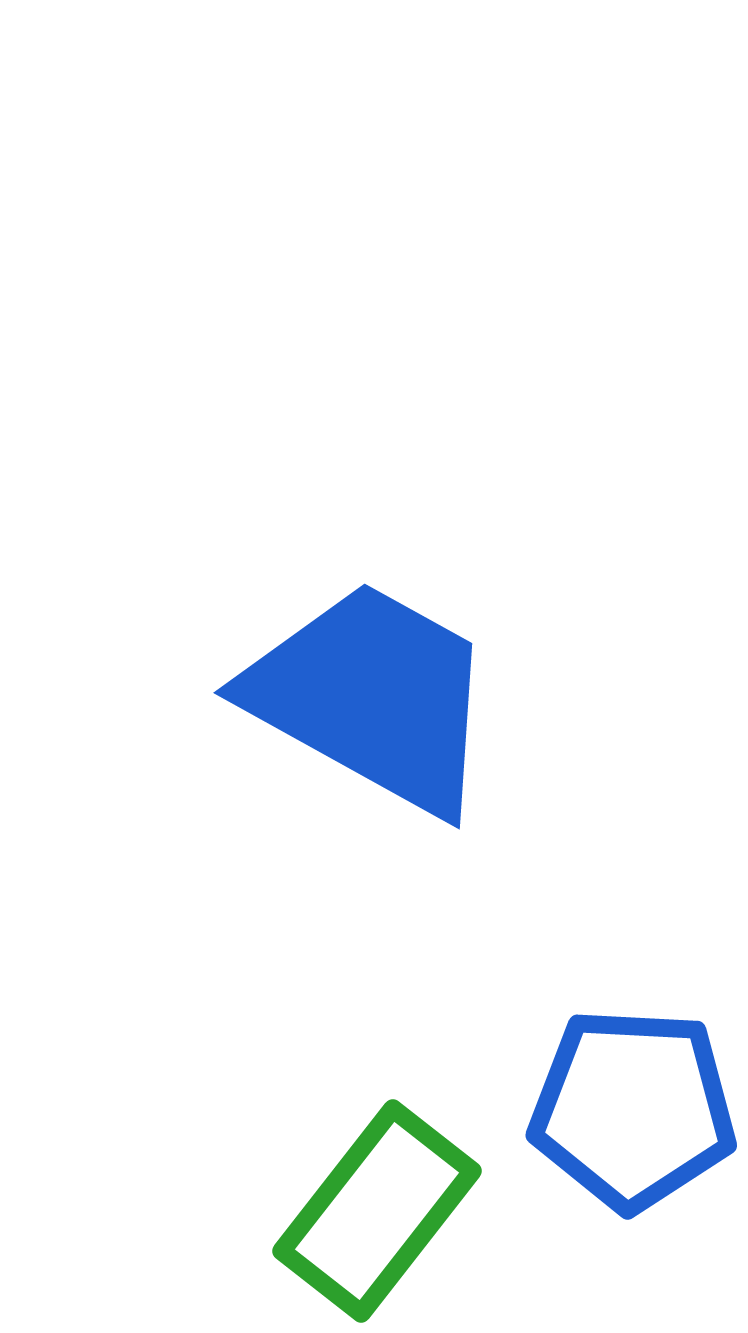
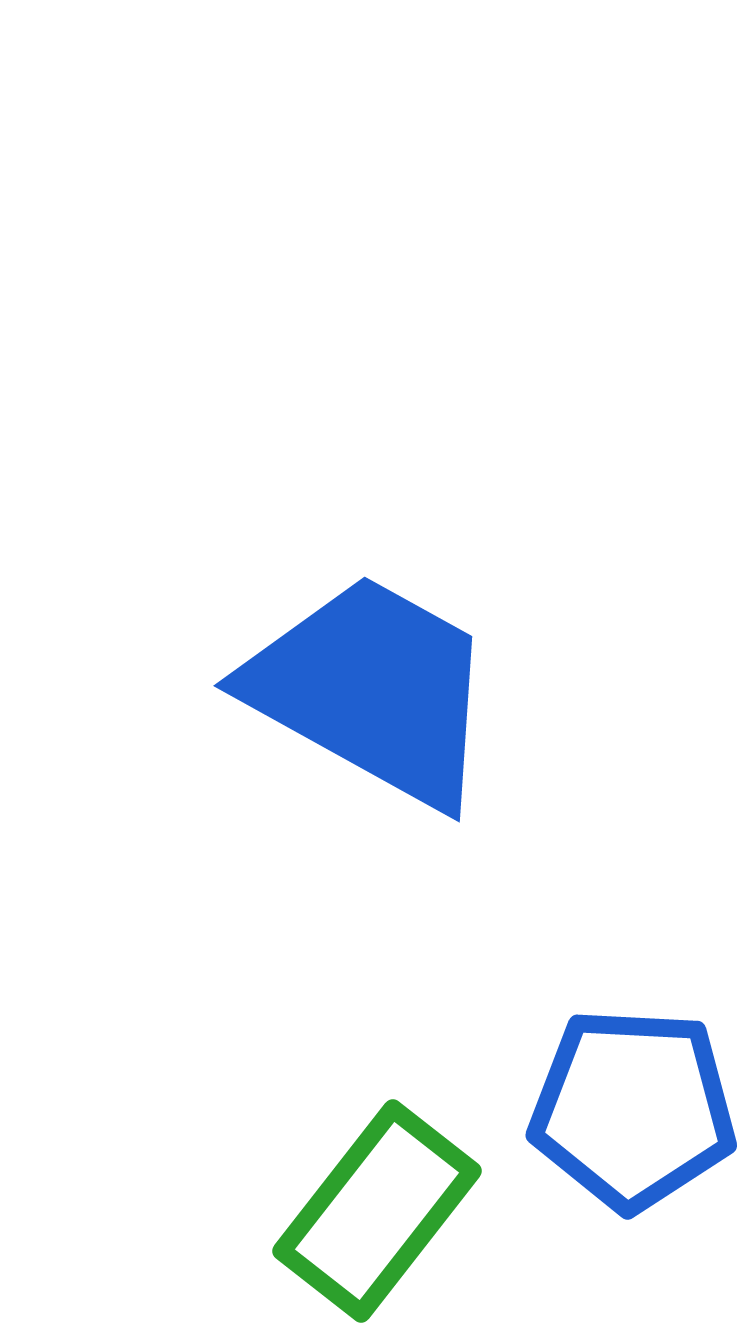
blue trapezoid: moved 7 px up
